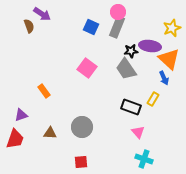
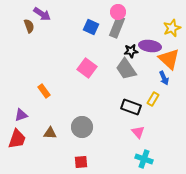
red trapezoid: moved 2 px right
